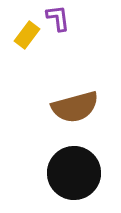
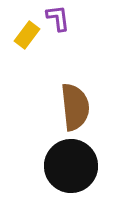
brown semicircle: rotated 81 degrees counterclockwise
black circle: moved 3 px left, 7 px up
